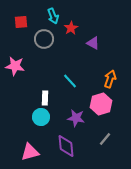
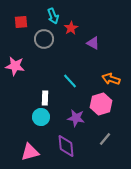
orange arrow: moved 1 px right; rotated 90 degrees counterclockwise
